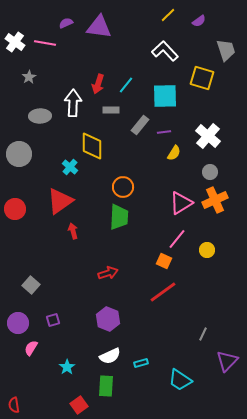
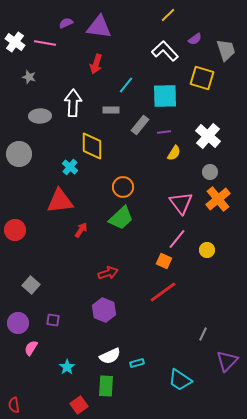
purple semicircle at (199, 21): moved 4 px left, 18 px down
gray star at (29, 77): rotated 24 degrees counterclockwise
red arrow at (98, 84): moved 2 px left, 20 px up
orange cross at (215, 200): moved 3 px right, 1 px up; rotated 15 degrees counterclockwise
red triangle at (60, 201): rotated 28 degrees clockwise
pink triangle at (181, 203): rotated 35 degrees counterclockwise
red circle at (15, 209): moved 21 px down
green trapezoid at (119, 217): moved 2 px right, 1 px down; rotated 44 degrees clockwise
red arrow at (73, 231): moved 8 px right, 1 px up; rotated 49 degrees clockwise
purple hexagon at (108, 319): moved 4 px left, 9 px up
purple square at (53, 320): rotated 24 degrees clockwise
cyan rectangle at (141, 363): moved 4 px left
